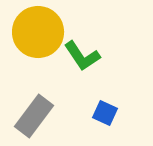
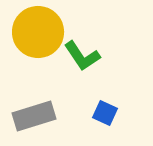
gray rectangle: rotated 36 degrees clockwise
